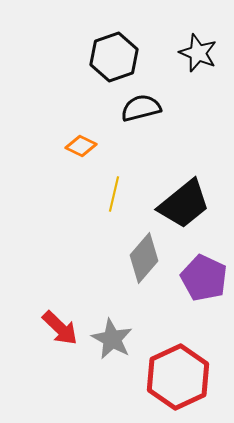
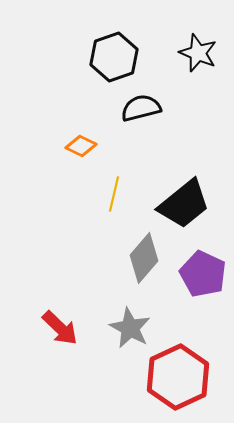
purple pentagon: moved 1 px left, 4 px up
gray star: moved 18 px right, 11 px up
